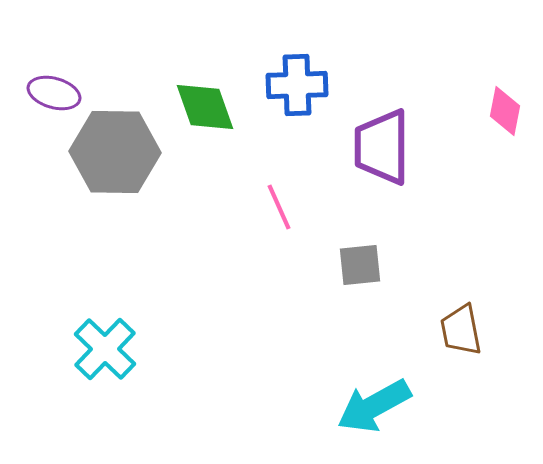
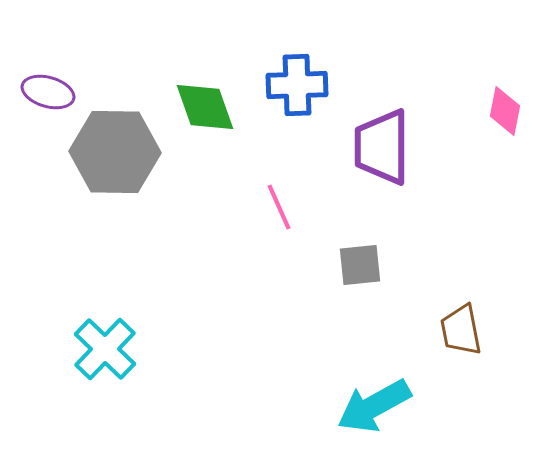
purple ellipse: moved 6 px left, 1 px up
